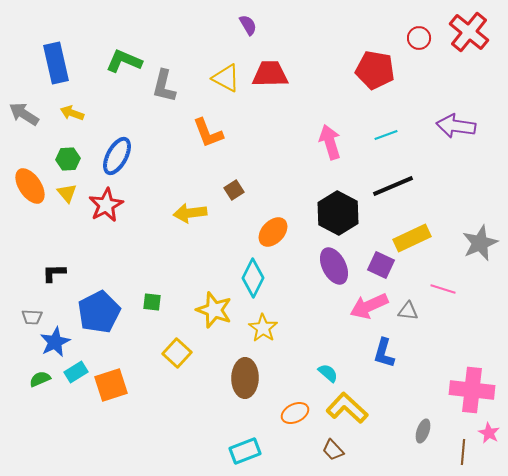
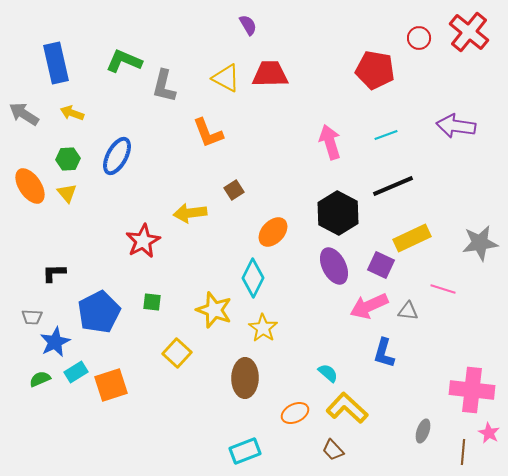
red star at (106, 205): moved 37 px right, 36 px down
gray star at (480, 243): rotated 15 degrees clockwise
